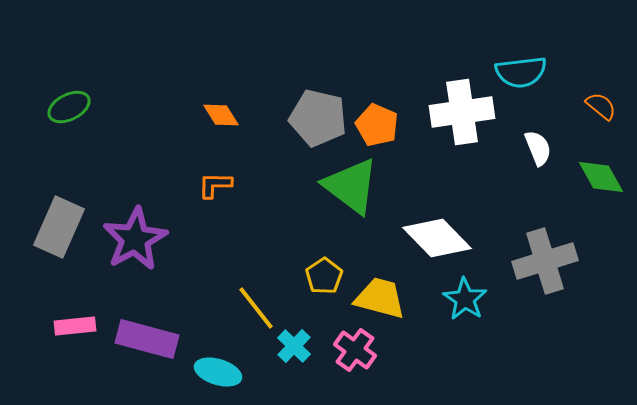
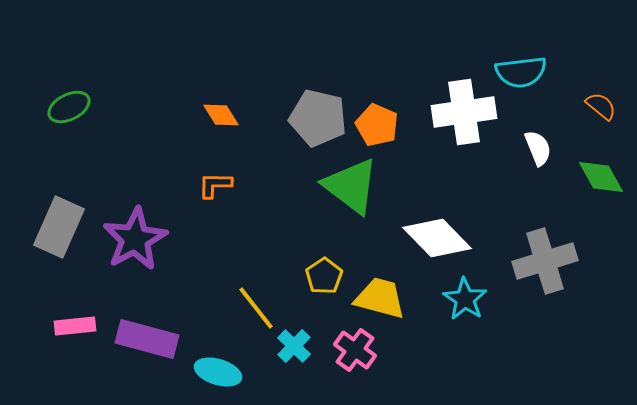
white cross: moved 2 px right
